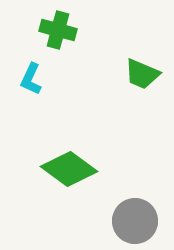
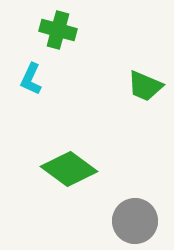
green trapezoid: moved 3 px right, 12 px down
